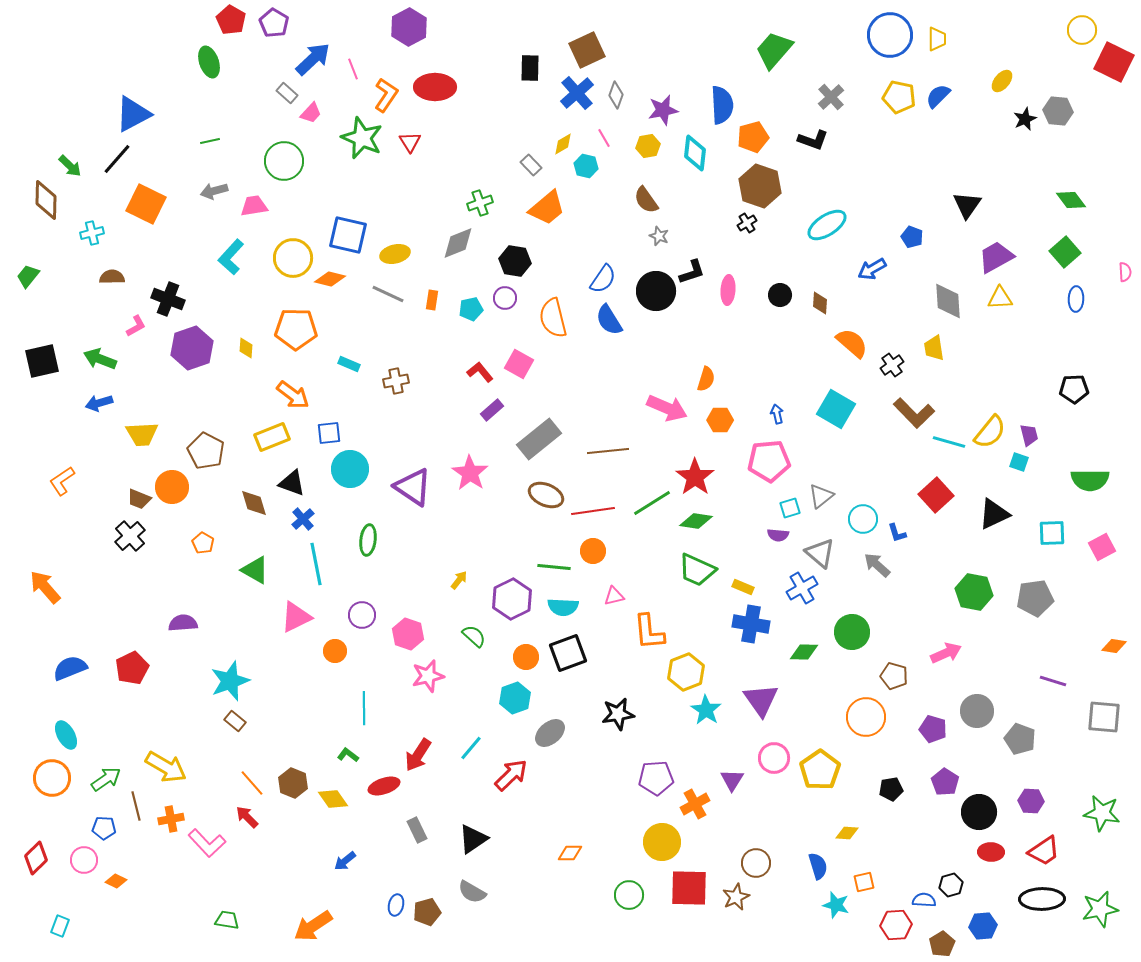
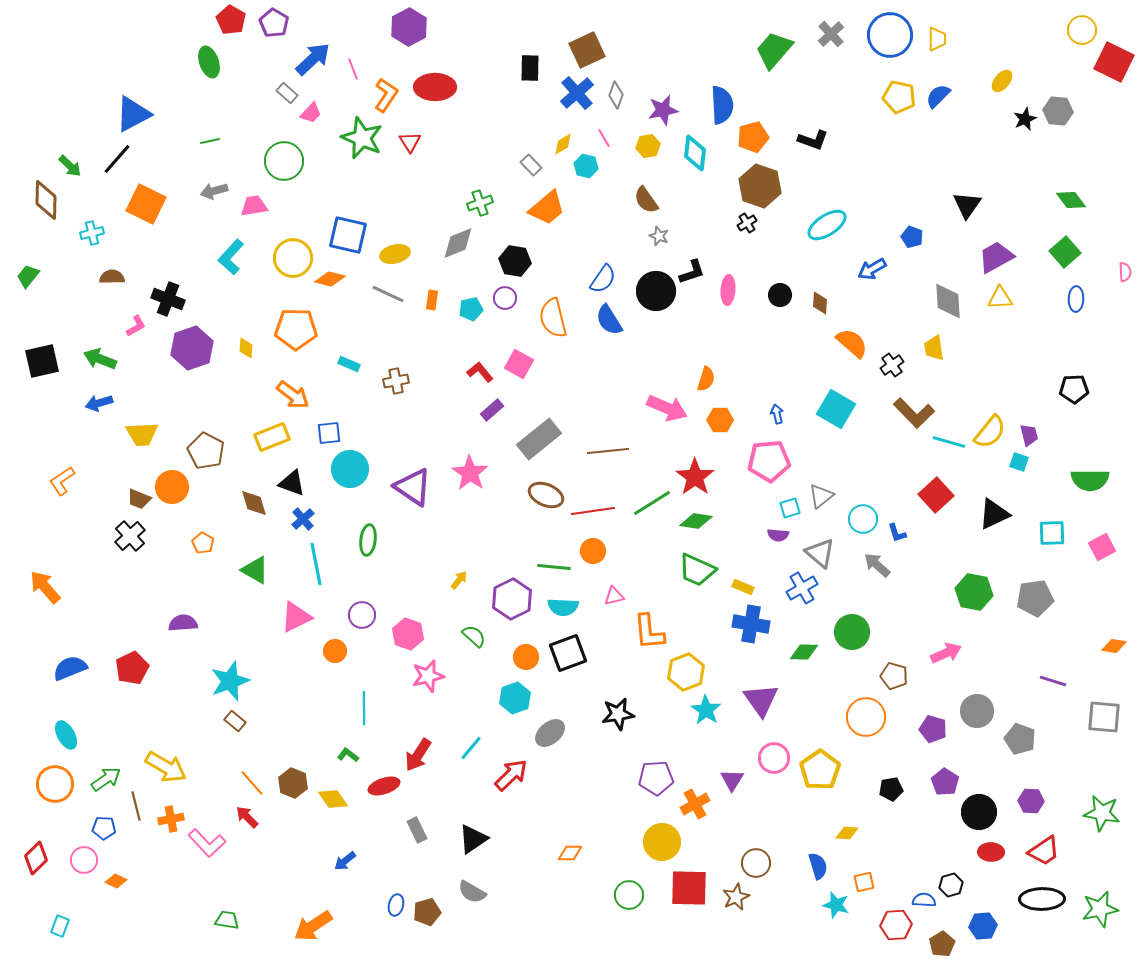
gray cross at (831, 97): moved 63 px up
orange circle at (52, 778): moved 3 px right, 6 px down
